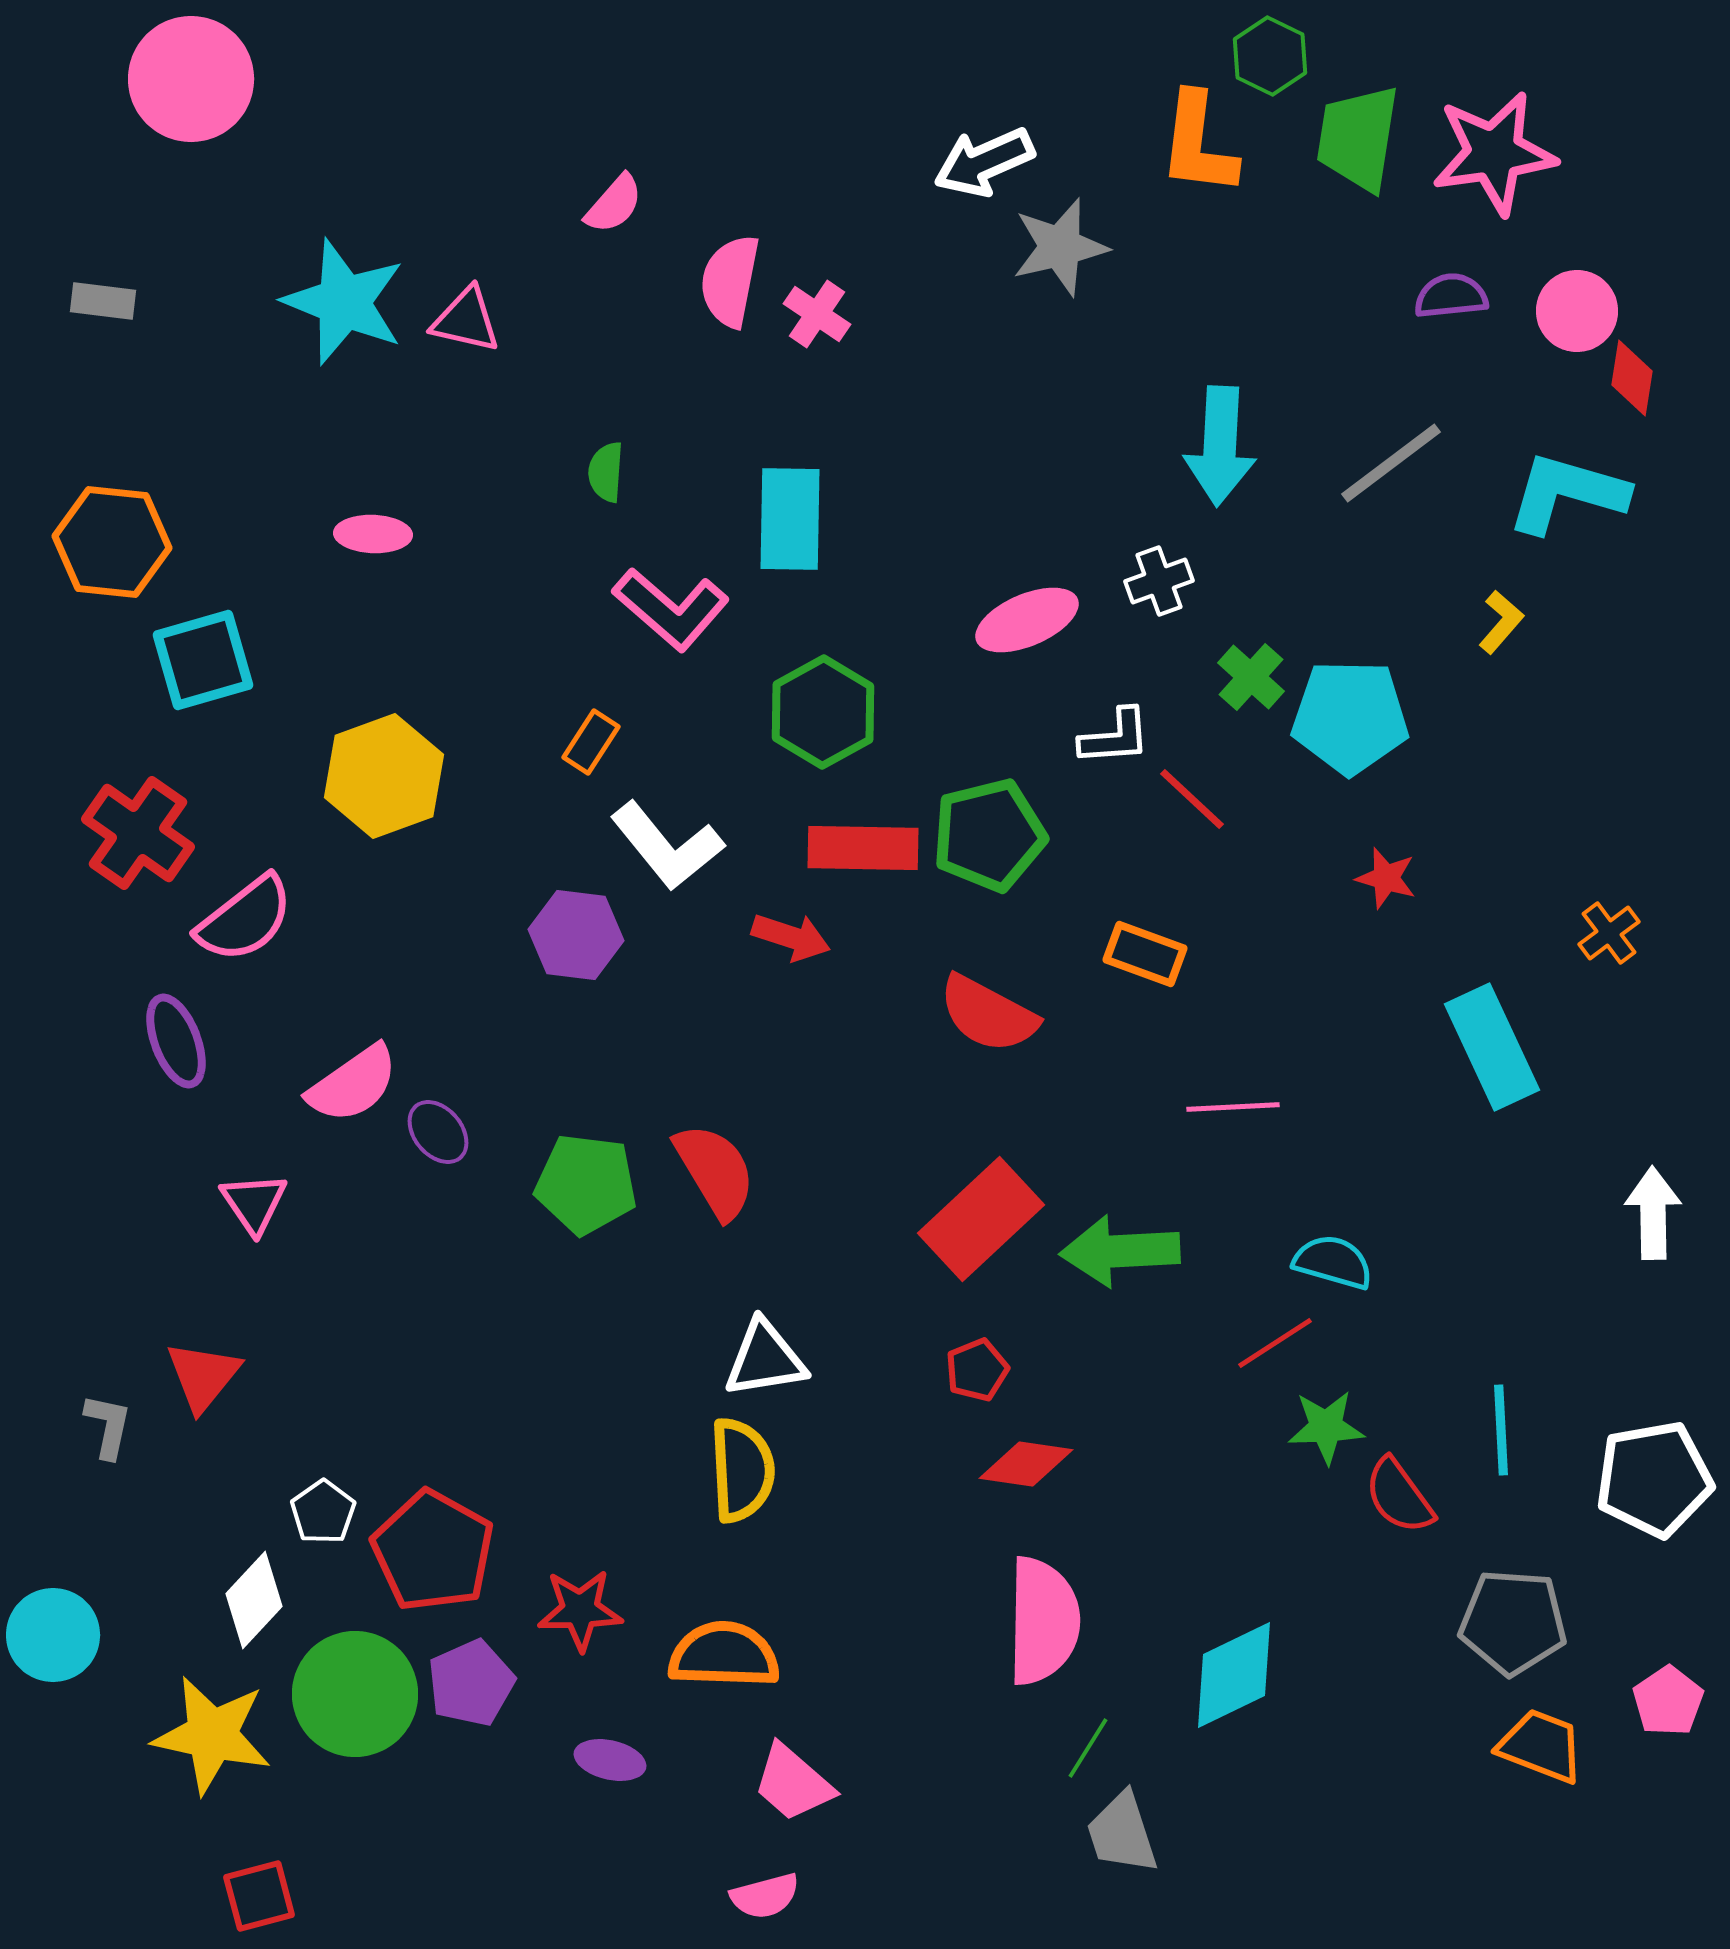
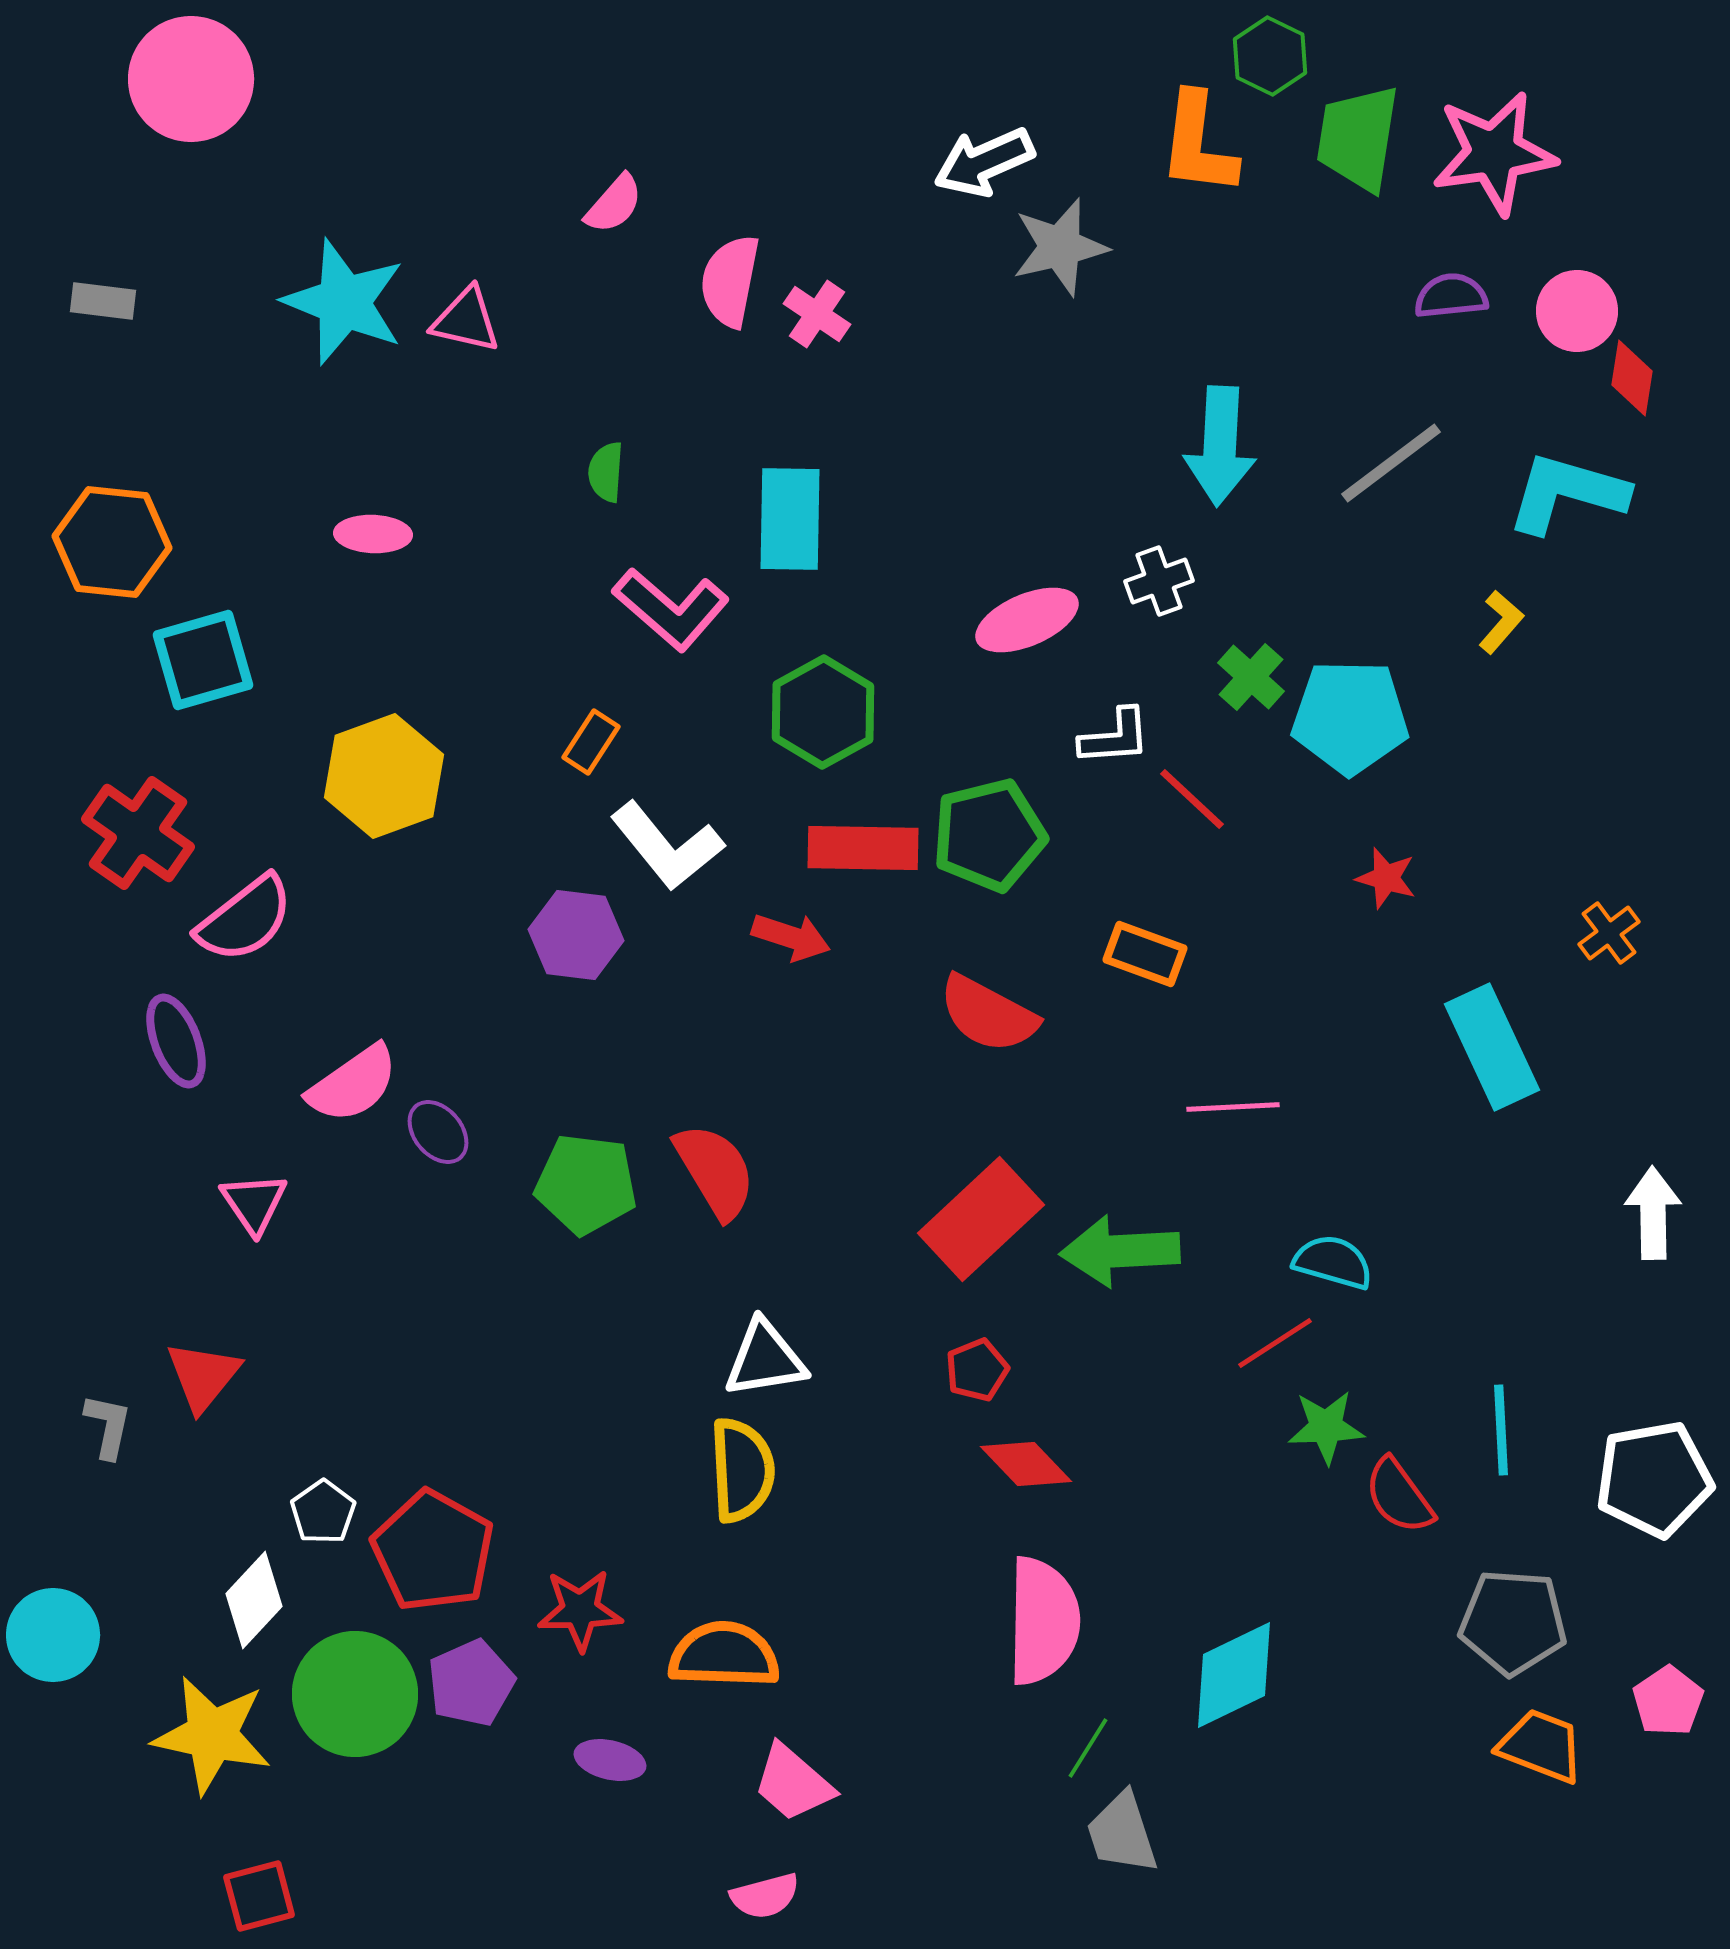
red diamond at (1026, 1464): rotated 38 degrees clockwise
